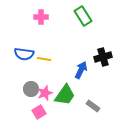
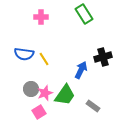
green rectangle: moved 1 px right, 2 px up
yellow line: rotated 48 degrees clockwise
